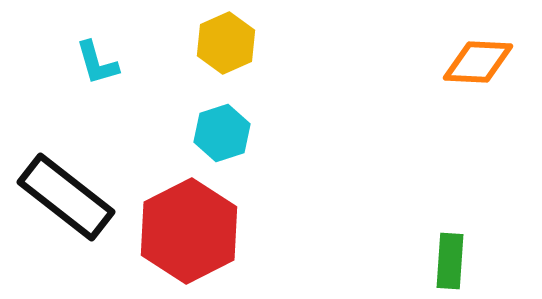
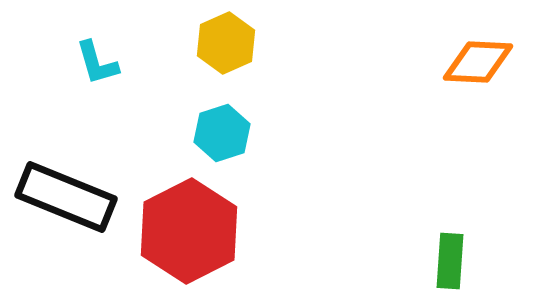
black rectangle: rotated 16 degrees counterclockwise
